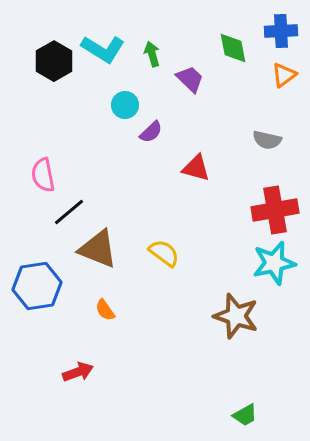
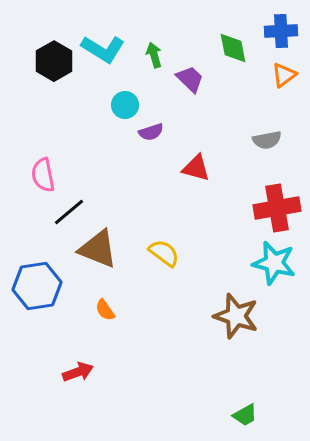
green arrow: moved 2 px right, 1 px down
purple semicircle: rotated 25 degrees clockwise
gray semicircle: rotated 24 degrees counterclockwise
red cross: moved 2 px right, 2 px up
cyan star: rotated 27 degrees clockwise
